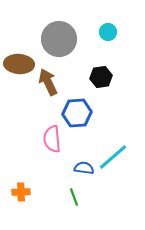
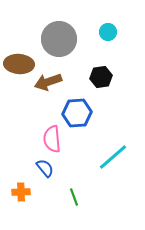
brown arrow: rotated 84 degrees counterclockwise
blue semicircle: moved 39 px left; rotated 42 degrees clockwise
